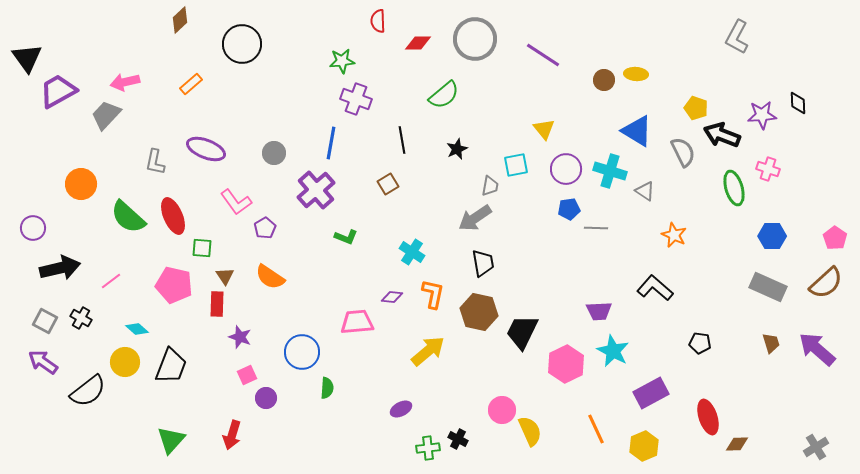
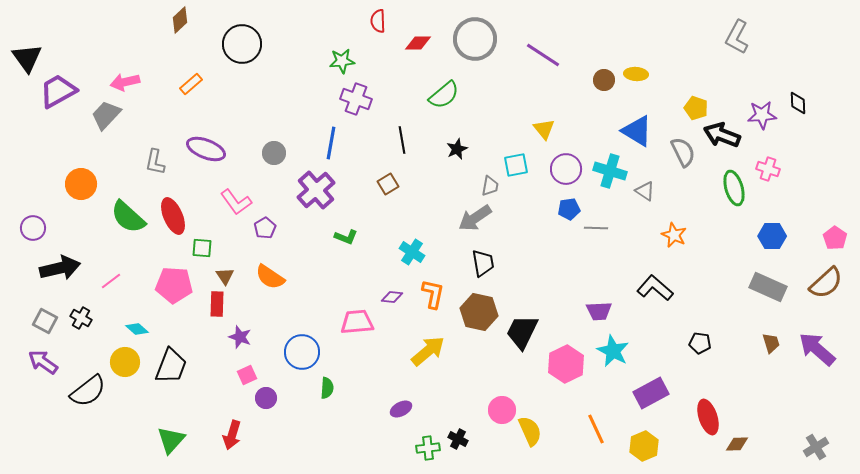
pink pentagon at (174, 285): rotated 9 degrees counterclockwise
